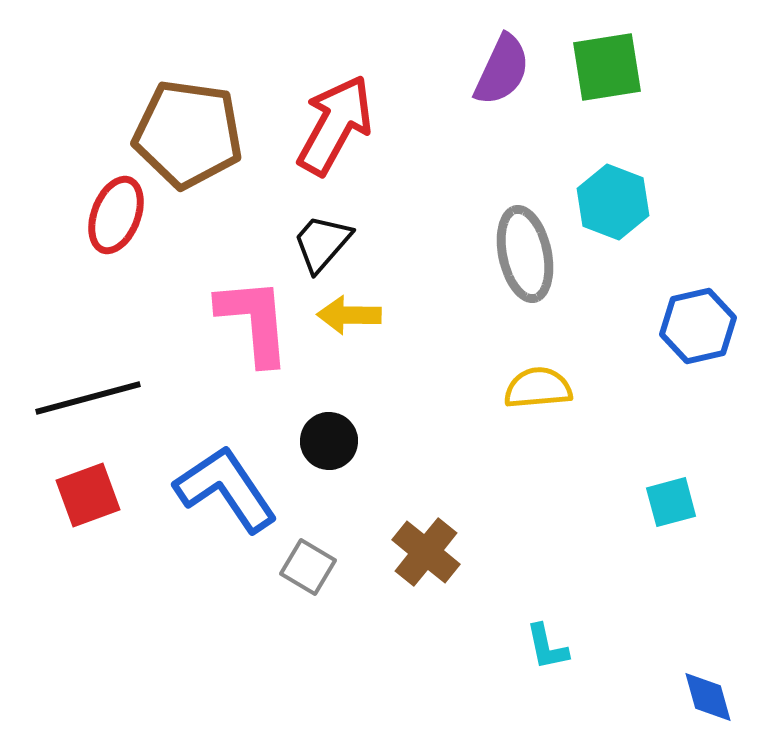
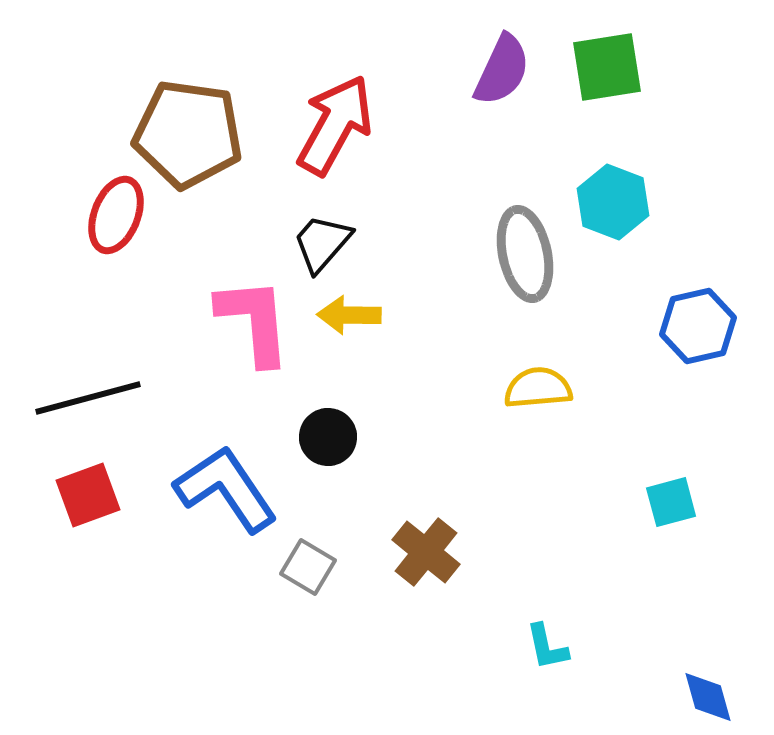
black circle: moved 1 px left, 4 px up
